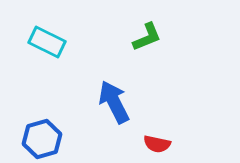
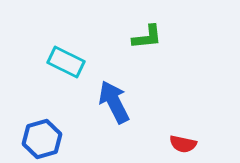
green L-shape: rotated 16 degrees clockwise
cyan rectangle: moved 19 px right, 20 px down
red semicircle: moved 26 px right
